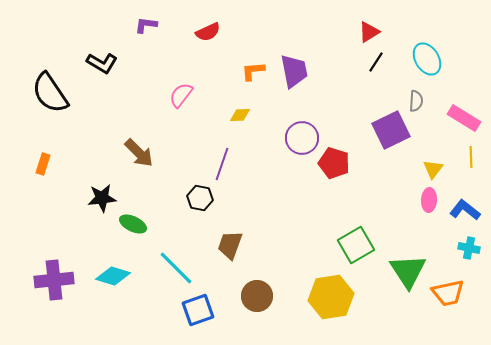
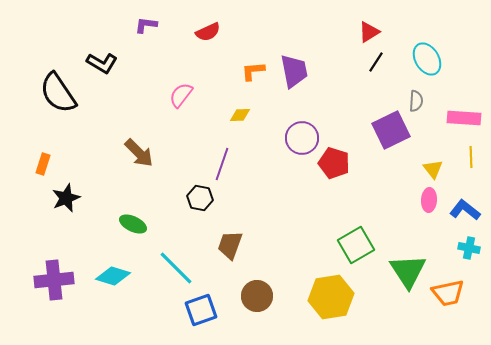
black semicircle: moved 8 px right
pink rectangle: rotated 28 degrees counterclockwise
yellow triangle: rotated 15 degrees counterclockwise
black star: moved 36 px left; rotated 16 degrees counterclockwise
blue square: moved 3 px right
